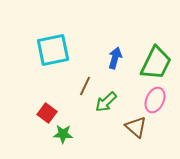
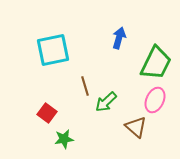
blue arrow: moved 4 px right, 20 px up
brown line: rotated 42 degrees counterclockwise
green star: moved 1 px right, 5 px down; rotated 12 degrees counterclockwise
